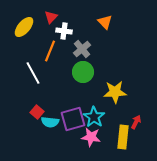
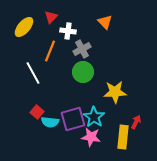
white cross: moved 4 px right
gray cross: rotated 12 degrees clockwise
